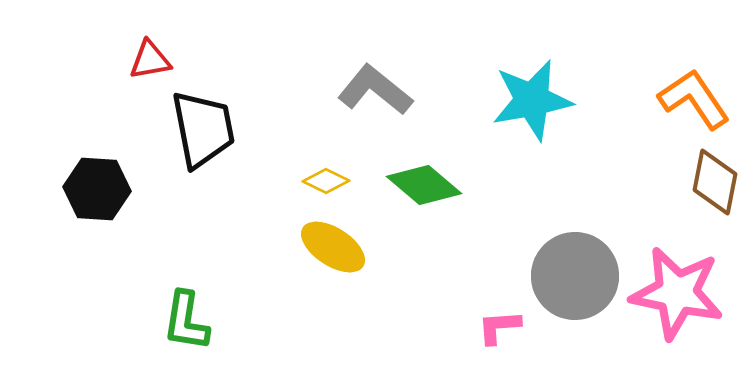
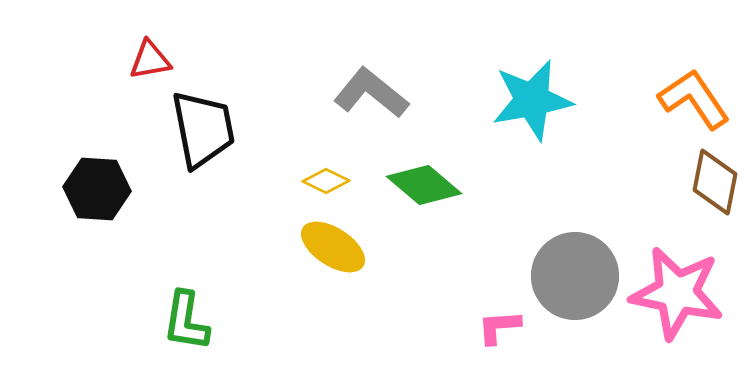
gray L-shape: moved 4 px left, 3 px down
